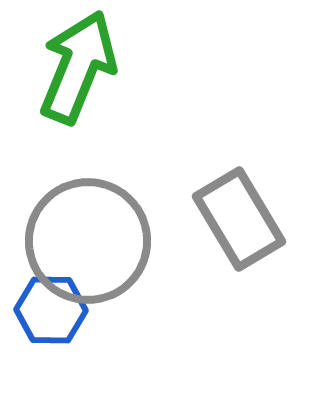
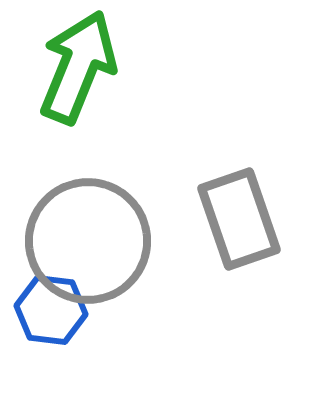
gray rectangle: rotated 12 degrees clockwise
blue hexagon: rotated 6 degrees clockwise
